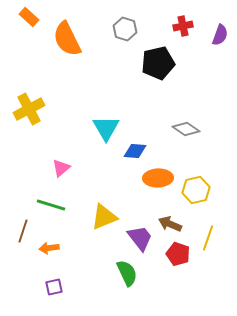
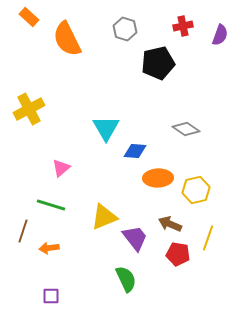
purple trapezoid: moved 5 px left
red pentagon: rotated 10 degrees counterclockwise
green semicircle: moved 1 px left, 6 px down
purple square: moved 3 px left, 9 px down; rotated 12 degrees clockwise
